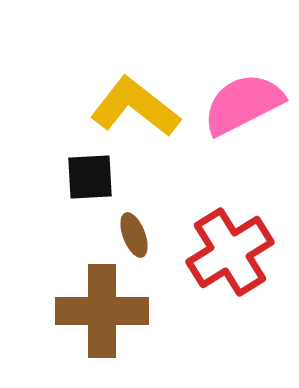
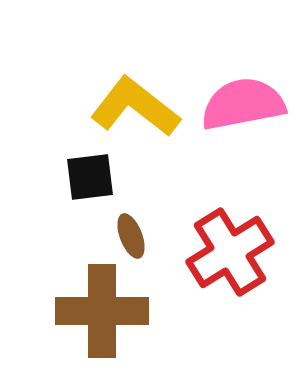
pink semicircle: rotated 16 degrees clockwise
black square: rotated 4 degrees counterclockwise
brown ellipse: moved 3 px left, 1 px down
